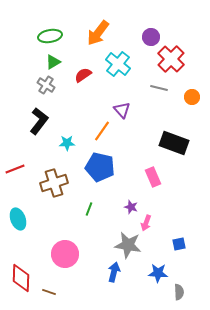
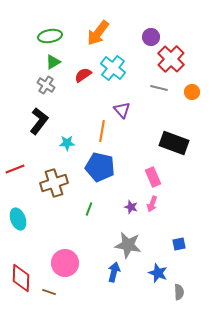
cyan cross: moved 5 px left, 4 px down
orange circle: moved 5 px up
orange line: rotated 25 degrees counterclockwise
pink arrow: moved 6 px right, 19 px up
pink circle: moved 9 px down
blue star: rotated 18 degrees clockwise
